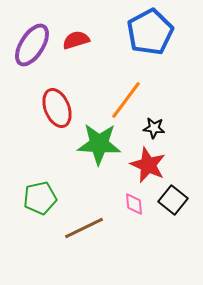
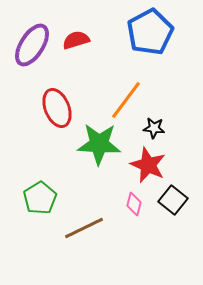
green pentagon: rotated 20 degrees counterclockwise
pink diamond: rotated 20 degrees clockwise
